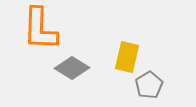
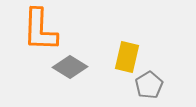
orange L-shape: moved 1 px down
gray diamond: moved 2 px left, 1 px up
